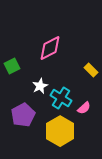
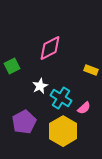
yellow rectangle: rotated 24 degrees counterclockwise
purple pentagon: moved 1 px right, 7 px down
yellow hexagon: moved 3 px right
